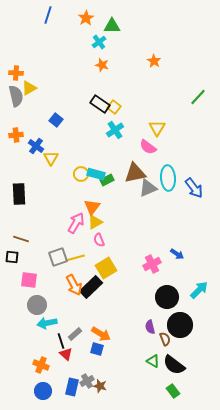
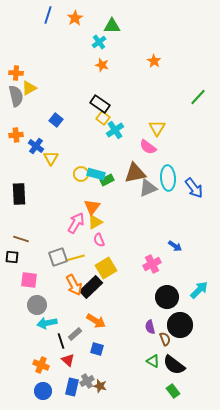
orange star at (86, 18): moved 11 px left
yellow square at (114, 107): moved 11 px left, 11 px down
blue arrow at (177, 254): moved 2 px left, 8 px up
orange arrow at (101, 334): moved 5 px left, 13 px up
red triangle at (66, 354): moved 2 px right, 6 px down
